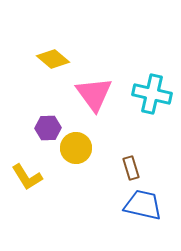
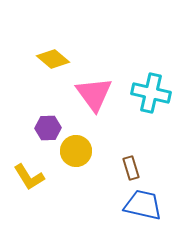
cyan cross: moved 1 px left, 1 px up
yellow circle: moved 3 px down
yellow L-shape: moved 2 px right
